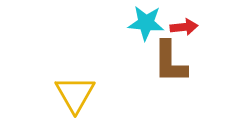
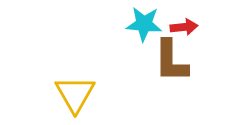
cyan star: moved 2 px left, 1 px down
brown L-shape: moved 1 px right, 1 px up
